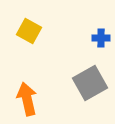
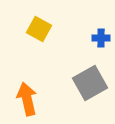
yellow square: moved 10 px right, 2 px up
